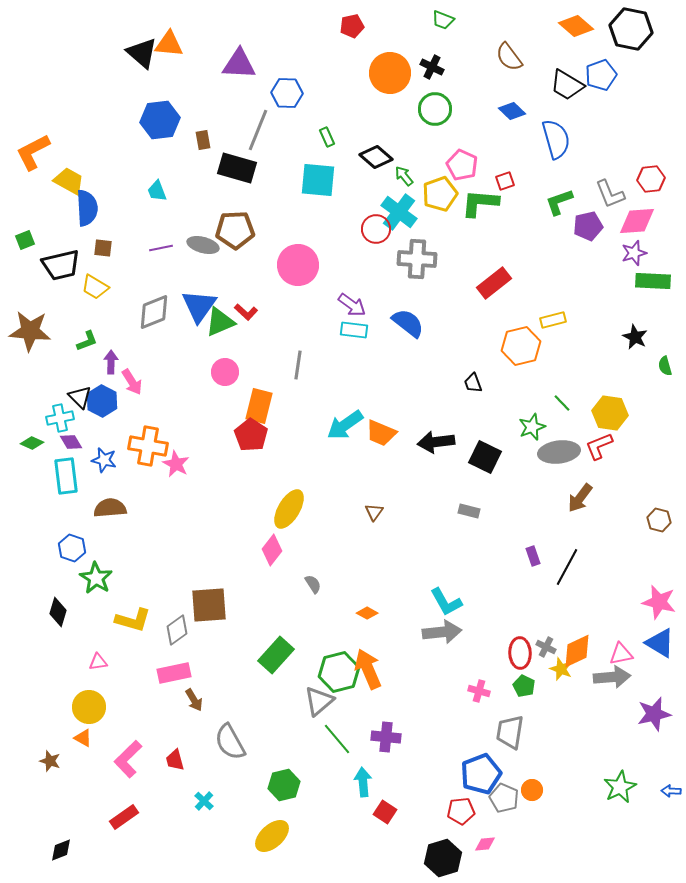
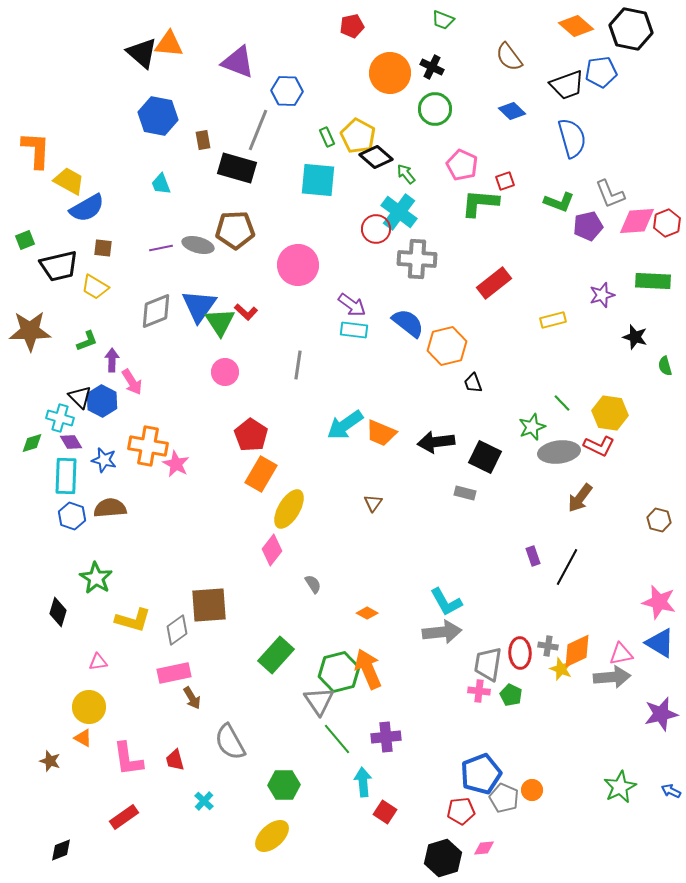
purple triangle at (239, 64): moved 1 px left, 2 px up; rotated 18 degrees clockwise
blue pentagon at (601, 75): moved 3 px up; rotated 12 degrees clockwise
black trapezoid at (567, 85): rotated 51 degrees counterclockwise
blue hexagon at (287, 93): moved 2 px up
blue hexagon at (160, 120): moved 2 px left, 4 px up; rotated 18 degrees clockwise
blue semicircle at (556, 139): moved 16 px right, 1 px up
orange L-shape at (33, 152): moved 3 px right, 2 px up; rotated 120 degrees clockwise
green arrow at (404, 176): moved 2 px right, 2 px up
red hexagon at (651, 179): moved 16 px right, 44 px down; rotated 16 degrees counterclockwise
cyan trapezoid at (157, 191): moved 4 px right, 7 px up
yellow pentagon at (440, 194): moved 82 px left, 58 px up; rotated 24 degrees counterclockwise
green L-shape at (559, 202): rotated 140 degrees counterclockwise
blue semicircle at (87, 208): rotated 63 degrees clockwise
gray ellipse at (203, 245): moved 5 px left
purple star at (634, 253): moved 32 px left, 42 px down
black trapezoid at (61, 265): moved 2 px left, 1 px down
gray diamond at (154, 312): moved 2 px right, 1 px up
green triangle at (220, 322): rotated 40 degrees counterclockwise
brown star at (30, 331): rotated 6 degrees counterclockwise
black star at (635, 337): rotated 10 degrees counterclockwise
orange hexagon at (521, 346): moved 74 px left
purple arrow at (111, 362): moved 1 px right, 2 px up
orange rectangle at (259, 406): moved 2 px right, 68 px down; rotated 16 degrees clockwise
cyan cross at (60, 418): rotated 28 degrees clockwise
green diamond at (32, 443): rotated 40 degrees counterclockwise
red L-shape at (599, 446): rotated 132 degrees counterclockwise
cyan rectangle at (66, 476): rotated 9 degrees clockwise
gray rectangle at (469, 511): moved 4 px left, 18 px up
brown triangle at (374, 512): moved 1 px left, 9 px up
blue hexagon at (72, 548): moved 32 px up
gray cross at (546, 647): moved 2 px right, 1 px up; rotated 18 degrees counterclockwise
green pentagon at (524, 686): moved 13 px left, 9 px down
pink cross at (479, 691): rotated 10 degrees counterclockwise
brown arrow at (194, 700): moved 2 px left, 2 px up
gray triangle at (319, 701): rotated 24 degrees counterclockwise
purple star at (654, 714): moved 7 px right
gray trapezoid at (510, 732): moved 22 px left, 68 px up
purple cross at (386, 737): rotated 12 degrees counterclockwise
pink L-shape at (128, 759): rotated 54 degrees counterclockwise
green hexagon at (284, 785): rotated 12 degrees clockwise
blue arrow at (671, 791): rotated 24 degrees clockwise
pink diamond at (485, 844): moved 1 px left, 4 px down
